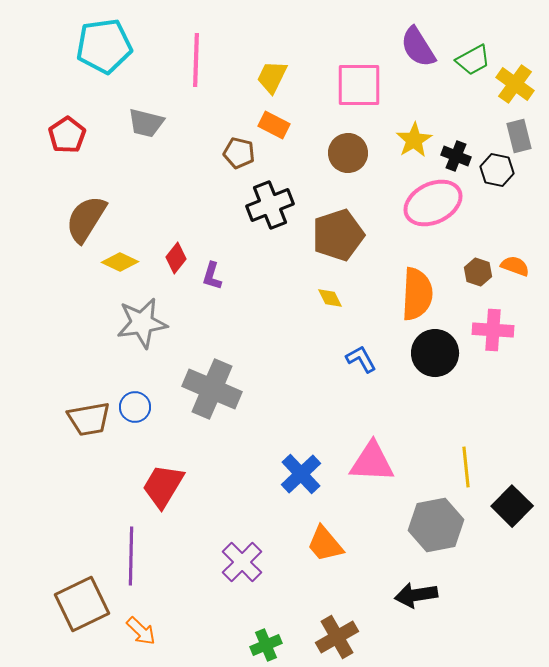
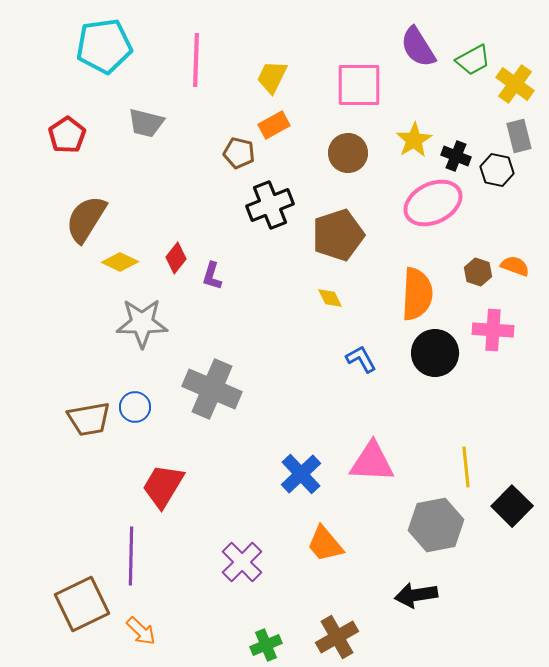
orange rectangle at (274, 125): rotated 56 degrees counterclockwise
gray star at (142, 323): rotated 9 degrees clockwise
